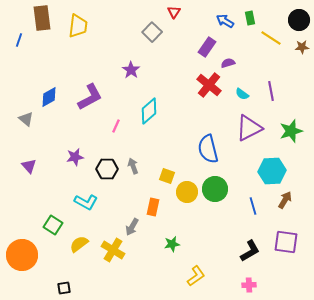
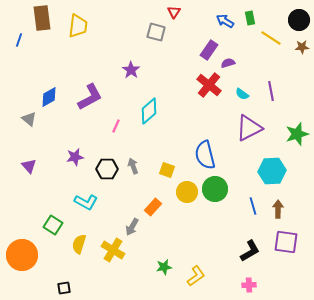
gray square at (152, 32): moved 4 px right; rotated 30 degrees counterclockwise
purple rectangle at (207, 47): moved 2 px right, 3 px down
gray triangle at (26, 119): moved 3 px right
green star at (291, 131): moved 6 px right, 3 px down
blue semicircle at (208, 149): moved 3 px left, 6 px down
yellow square at (167, 176): moved 6 px up
brown arrow at (285, 200): moved 7 px left, 9 px down; rotated 30 degrees counterclockwise
orange rectangle at (153, 207): rotated 30 degrees clockwise
yellow semicircle at (79, 244): rotated 36 degrees counterclockwise
green star at (172, 244): moved 8 px left, 23 px down
